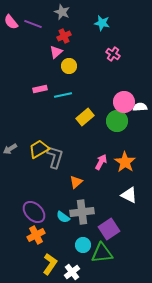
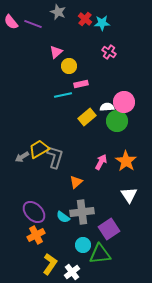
gray star: moved 4 px left
cyan star: rotated 14 degrees counterclockwise
red cross: moved 21 px right, 17 px up; rotated 24 degrees counterclockwise
pink cross: moved 4 px left, 2 px up
pink rectangle: moved 41 px right, 5 px up
white semicircle: moved 33 px left
yellow rectangle: moved 2 px right
gray arrow: moved 12 px right, 8 px down
orange star: moved 1 px right, 1 px up
white triangle: rotated 30 degrees clockwise
green triangle: moved 2 px left, 1 px down
